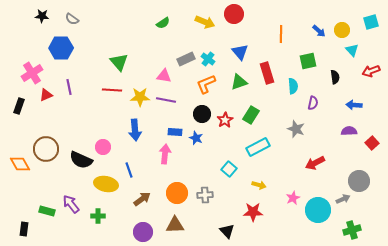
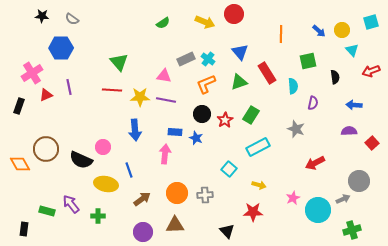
red rectangle at (267, 73): rotated 15 degrees counterclockwise
